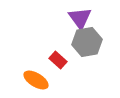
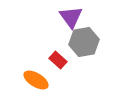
purple triangle: moved 9 px left, 1 px up
gray hexagon: moved 3 px left
